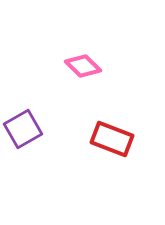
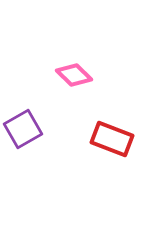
pink diamond: moved 9 px left, 9 px down
